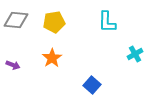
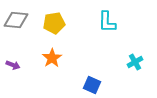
yellow pentagon: moved 1 px down
cyan cross: moved 8 px down
blue square: rotated 18 degrees counterclockwise
